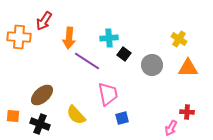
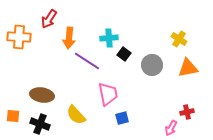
red arrow: moved 5 px right, 2 px up
orange triangle: rotated 10 degrees counterclockwise
brown ellipse: rotated 50 degrees clockwise
red cross: rotated 16 degrees counterclockwise
